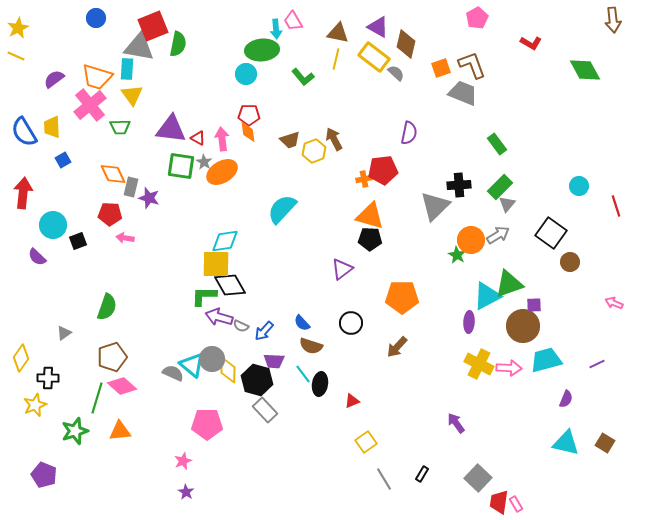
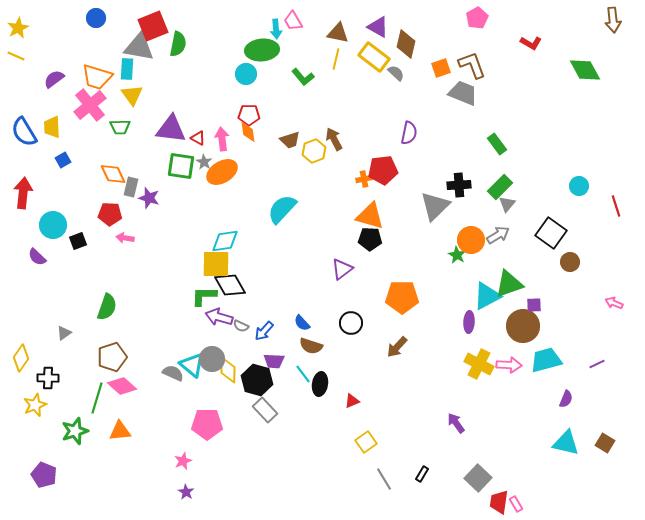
pink arrow at (509, 368): moved 3 px up
